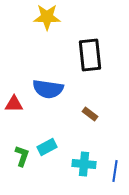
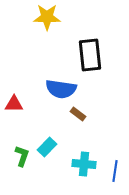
blue semicircle: moved 13 px right
brown rectangle: moved 12 px left
cyan rectangle: rotated 18 degrees counterclockwise
